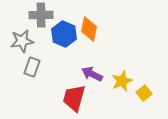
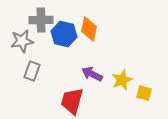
gray cross: moved 5 px down
blue hexagon: rotated 10 degrees counterclockwise
gray rectangle: moved 4 px down
yellow star: moved 1 px up
yellow square: rotated 35 degrees counterclockwise
red trapezoid: moved 2 px left, 3 px down
